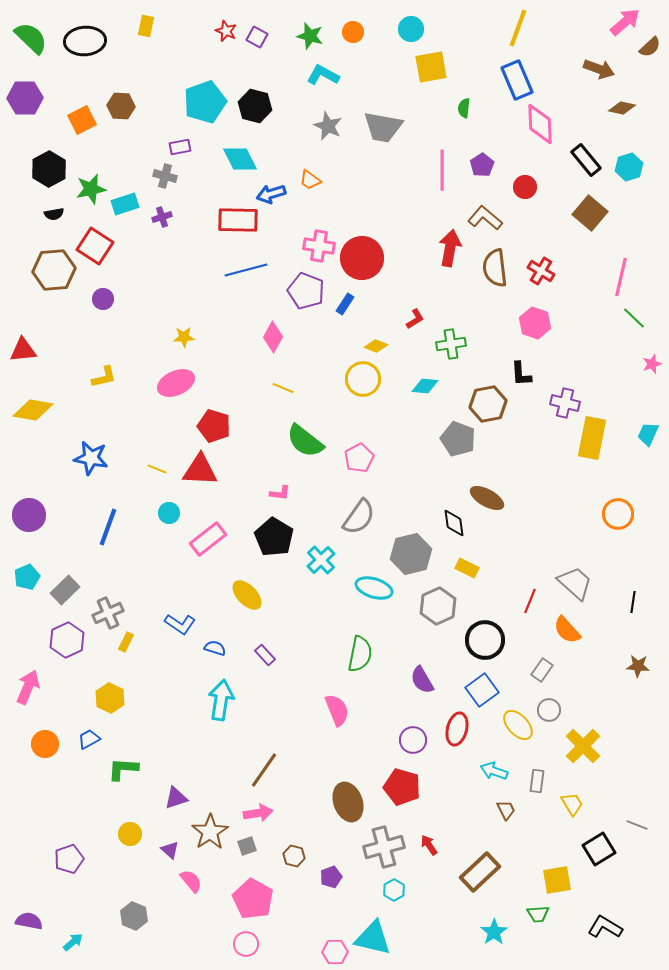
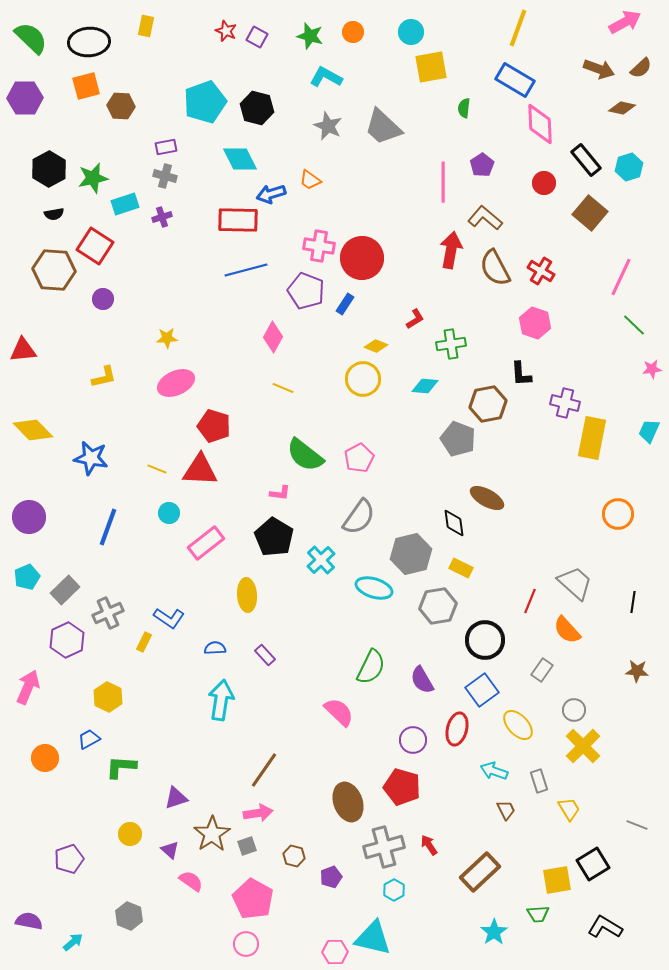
pink arrow at (625, 22): rotated 12 degrees clockwise
cyan circle at (411, 29): moved 3 px down
black ellipse at (85, 41): moved 4 px right, 1 px down
brown semicircle at (650, 47): moved 9 px left, 21 px down
cyan L-shape at (323, 75): moved 3 px right, 2 px down
blue rectangle at (517, 80): moved 2 px left; rotated 36 degrees counterclockwise
black hexagon at (255, 106): moved 2 px right, 2 px down
orange square at (82, 120): moved 4 px right, 34 px up; rotated 12 degrees clockwise
gray trapezoid at (383, 127): rotated 33 degrees clockwise
purple rectangle at (180, 147): moved 14 px left
pink line at (442, 170): moved 1 px right, 12 px down
red circle at (525, 187): moved 19 px right, 4 px up
green star at (91, 189): moved 2 px right, 11 px up
red arrow at (450, 248): moved 1 px right, 2 px down
brown semicircle at (495, 268): rotated 21 degrees counterclockwise
brown hexagon at (54, 270): rotated 9 degrees clockwise
pink line at (621, 277): rotated 12 degrees clockwise
green line at (634, 318): moved 7 px down
yellow star at (184, 337): moved 17 px left, 1 px down
pink star at (652, 364): moved 5 px down; rotated 12 degrees clockwise
yellow diamond at (33, 410): moved 20 px down; rotated 36 degrees clockwise
cyan trapezoid at (648, 434): moved 1 px right, 3 px up
green semicircle at (305, 441): moved 14 px down
purple circle at (29, 515): moved 2 px down
pink rectangle at (208, 539): moved 2 px left, 4 px down
yellow rectangle at (467, 568): moved 6 px left
yellow ellipse at (247, 595): rotated 40 degrees clockwise
gray hexagon at (438, 606): rotated 15 degrees clockwise
blue L-shape at (180, 624): moved 11 px left, 6 px up
yellow rectangle at (126, 642): moved 18 px right
blue semicircle at (215, 648): rotated 20 degrees counterclockwise
green semicircle at (360, 654): moved 11 px right, 13 px down; rotated 15 degrees clockwise
brown star at (638, 666): moved 1 px left, 5 px down
yellow hexagon at (110, 698): moved 2 px left, 1 px up
pink semicircle at (337, 710): moved 2 px right, 2 px down; rotated 24 degrees counterclockwise
gray circle at (549, 710): moved 25 px right
orange circle at (45, 744): moved 14 px down
green L-shape at (123, 769): moved 2 px left, 2 px up
gray rectangle at (537, 781): moved 2 px right; rotated 25 degrees counterclockwise
yellow trapezoid at (572, 804): moved 3 px left, 5 px down
brown star at (210, 832): moved 2 px right, 2 px down
black square at (599, 849): moved 6 px left, 15 px down
pink semicircle at (191, 881): rotated 15 degrees counterclockwise
gray hexagon at (134, 916): moved 5 px left
